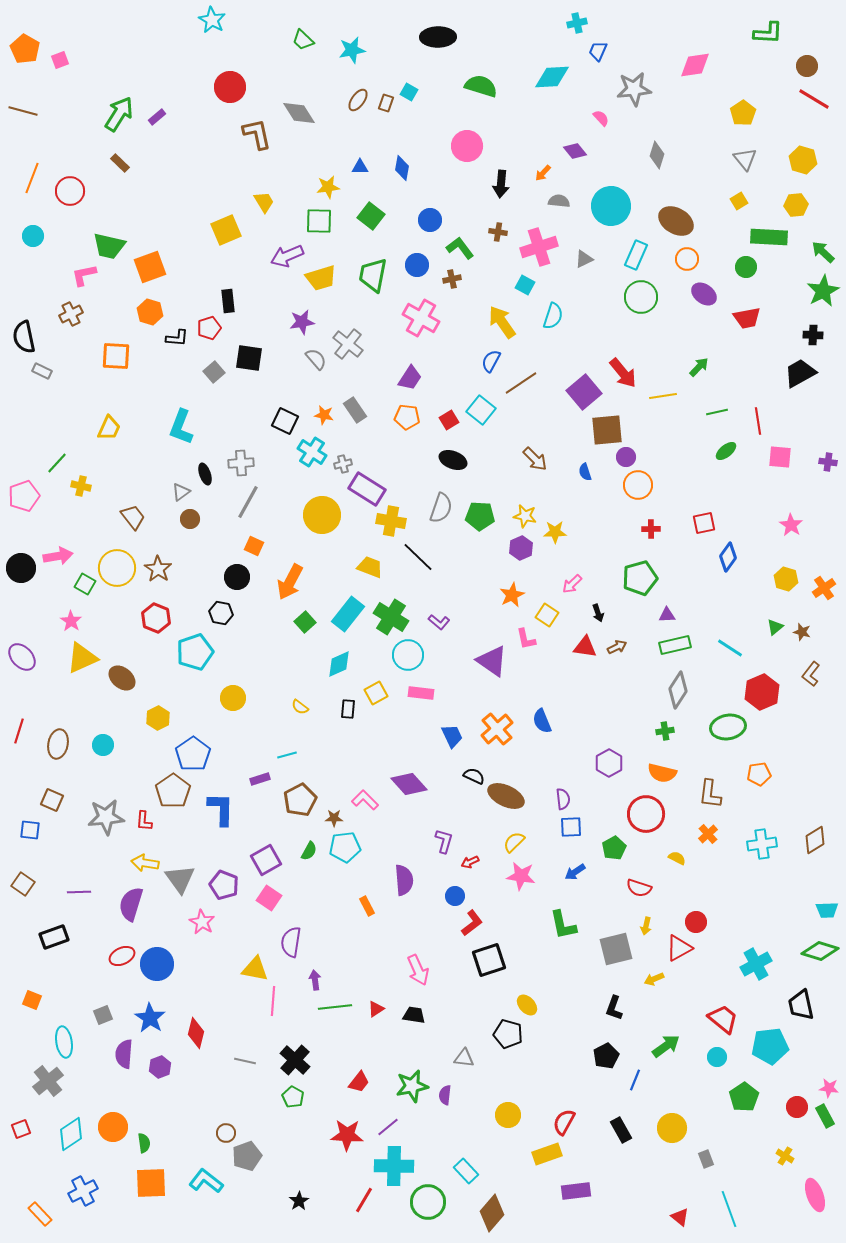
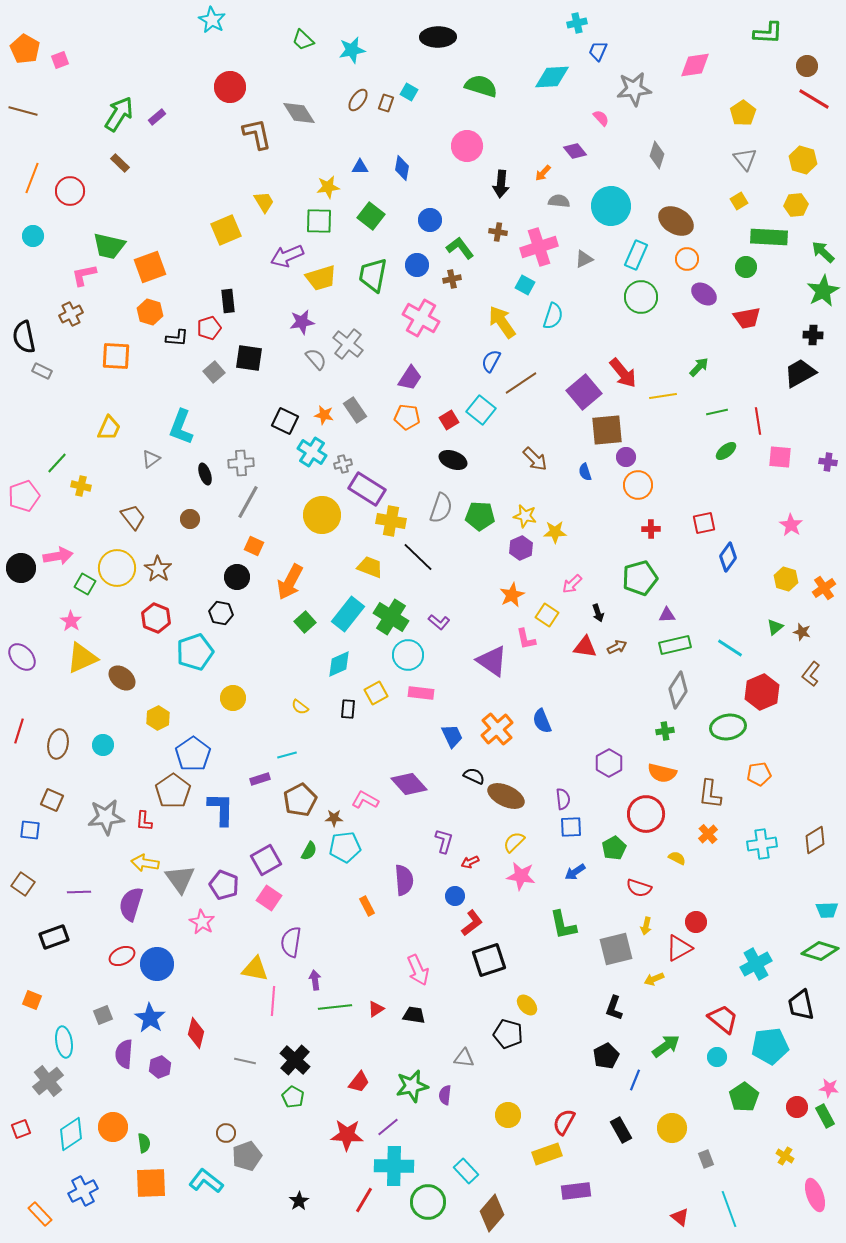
gray triangle at (181, 492): moved 30 px left, 33 px up
pink L-shape at (365, 800): rotated 16 degrees counterclockwise
